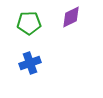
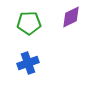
blue cross: moved 2 px left
